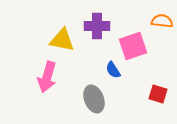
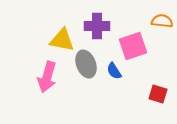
blue semicircle: moved 1 px right, 1 px down
gray ellipse: moved 8 px left, 35 px up
